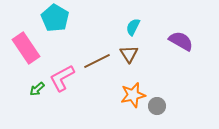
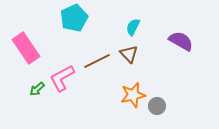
cyan pentagon: moved 19 px right; rotated 16 degrees clockwise
brown triangle: rotated 12 degrees counterclockwise
